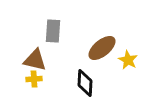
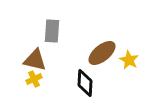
gray rectangle: moved 1 px left
brown ellipse: moved 5 px down
yellow star: moved 1 px right
yellow cross: rotated 21 degrees counterclockwise
